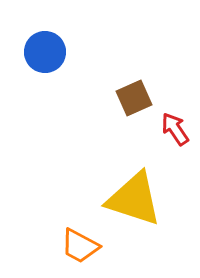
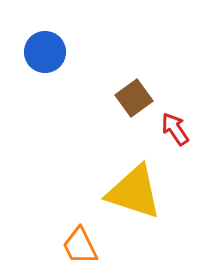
brown square: rotated 12 degrees counterclockwise
yellow triangle: moved 7 px up
orange trapezoid: rotated 36 degrees clockwise
